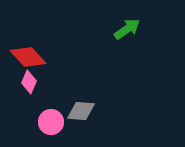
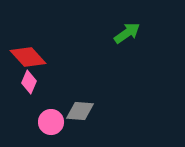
green arrow: moved 4 px down
gray diamond: moved 1 px left
